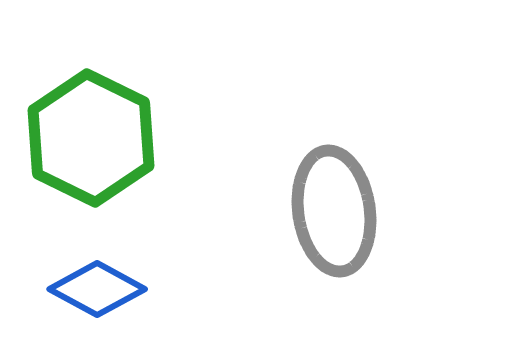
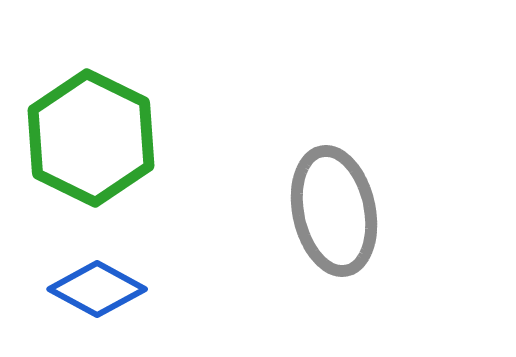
gray ellipse: rotated 4 degrees counterclockwise
